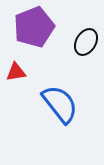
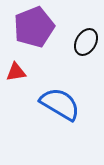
blue semicircle: rotated 21 degrees counterclockwise
